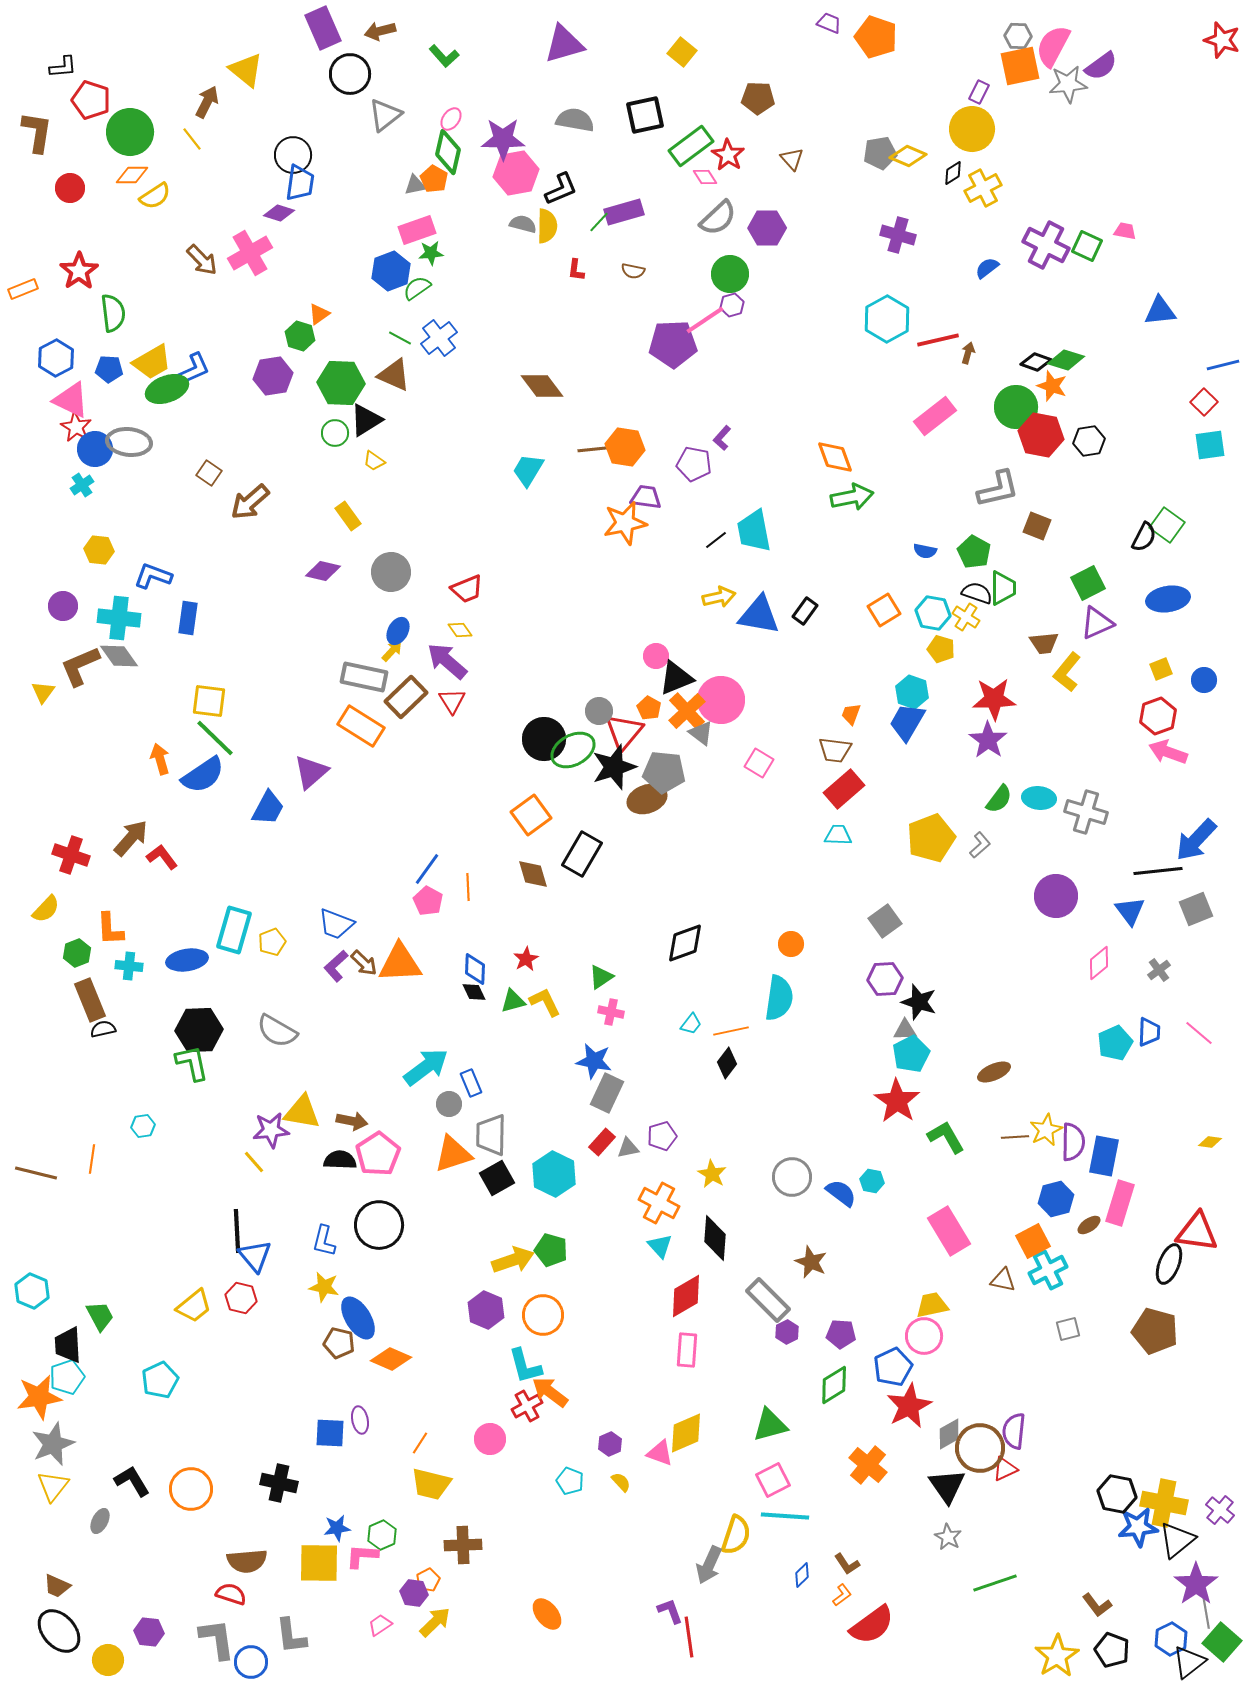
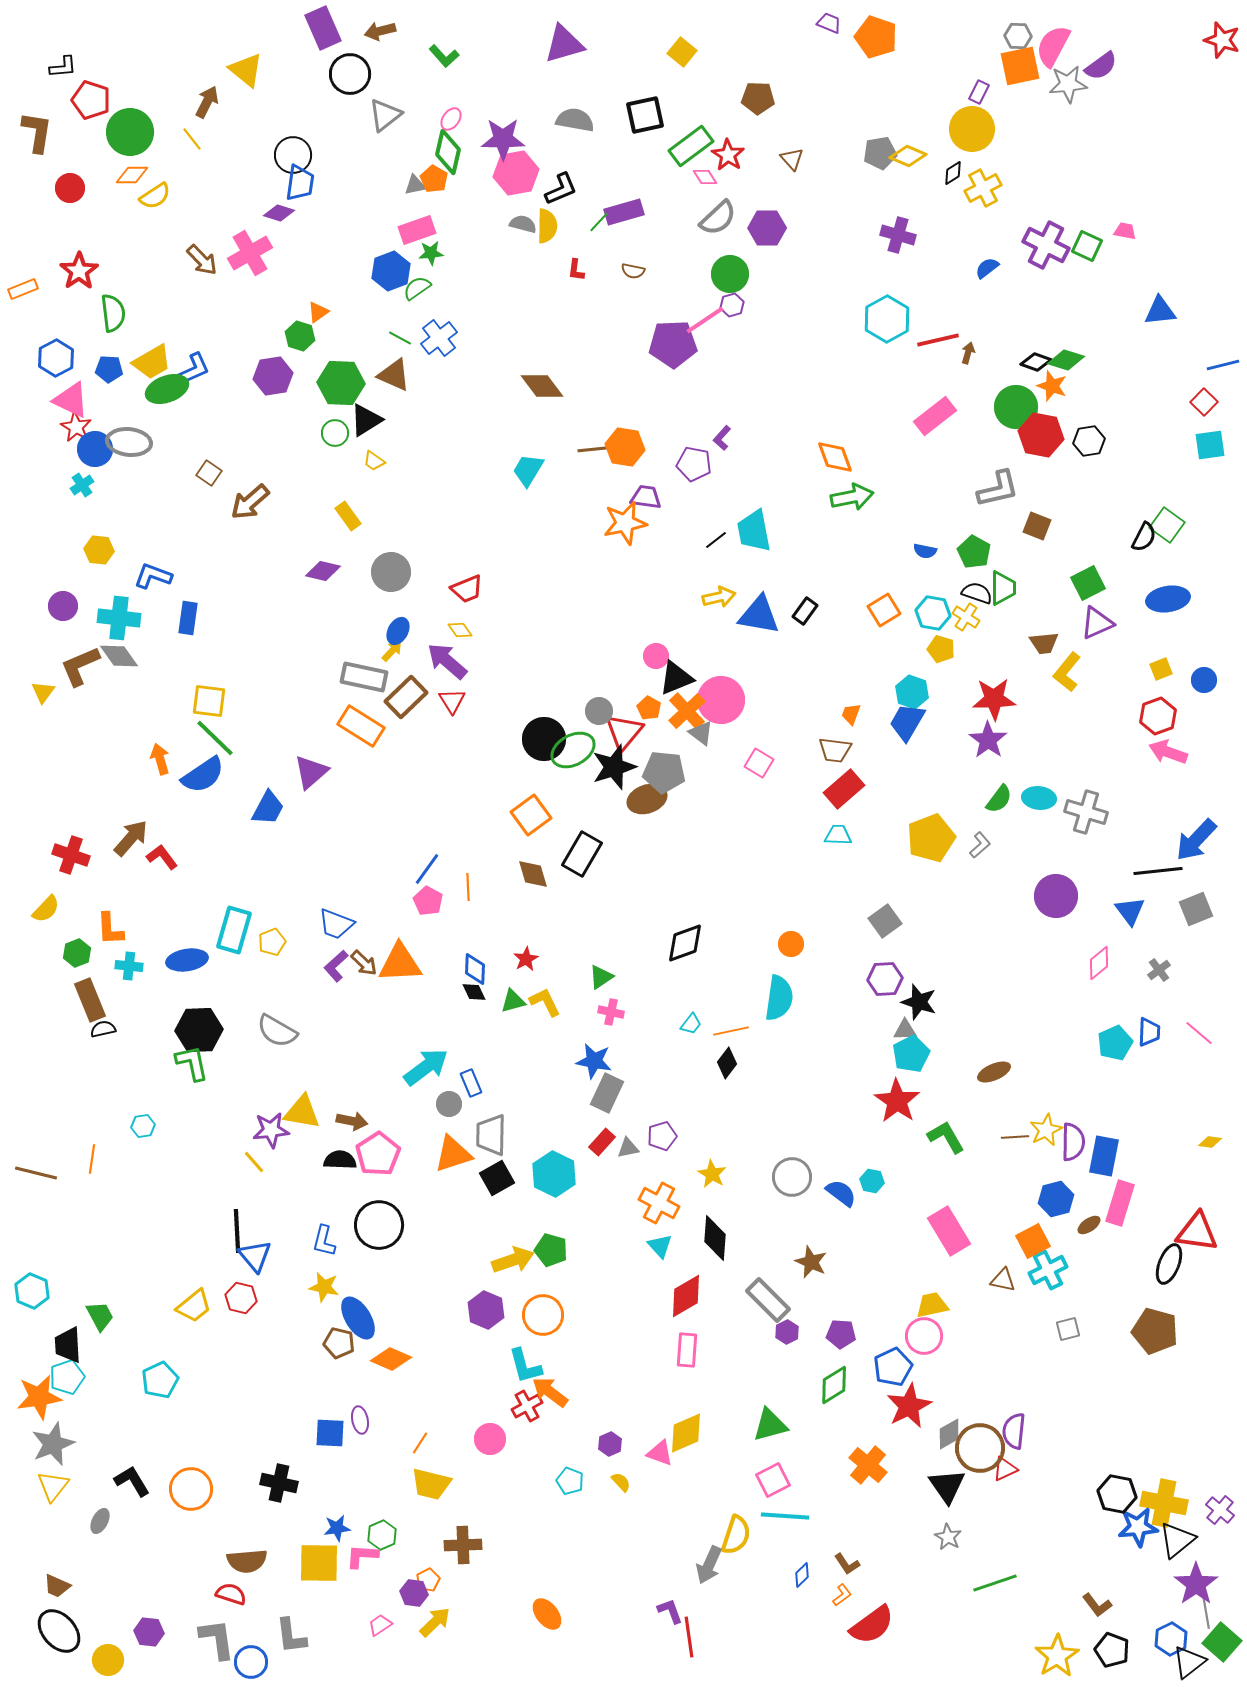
orange triangle at (319, 314): moved 1 px left, 2 px up
